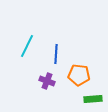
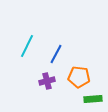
blue line: rotated 24 degrees clockwise
orange pentagon: moved 2 px down
purple cross: rotated 35 degrees counterclockwise
